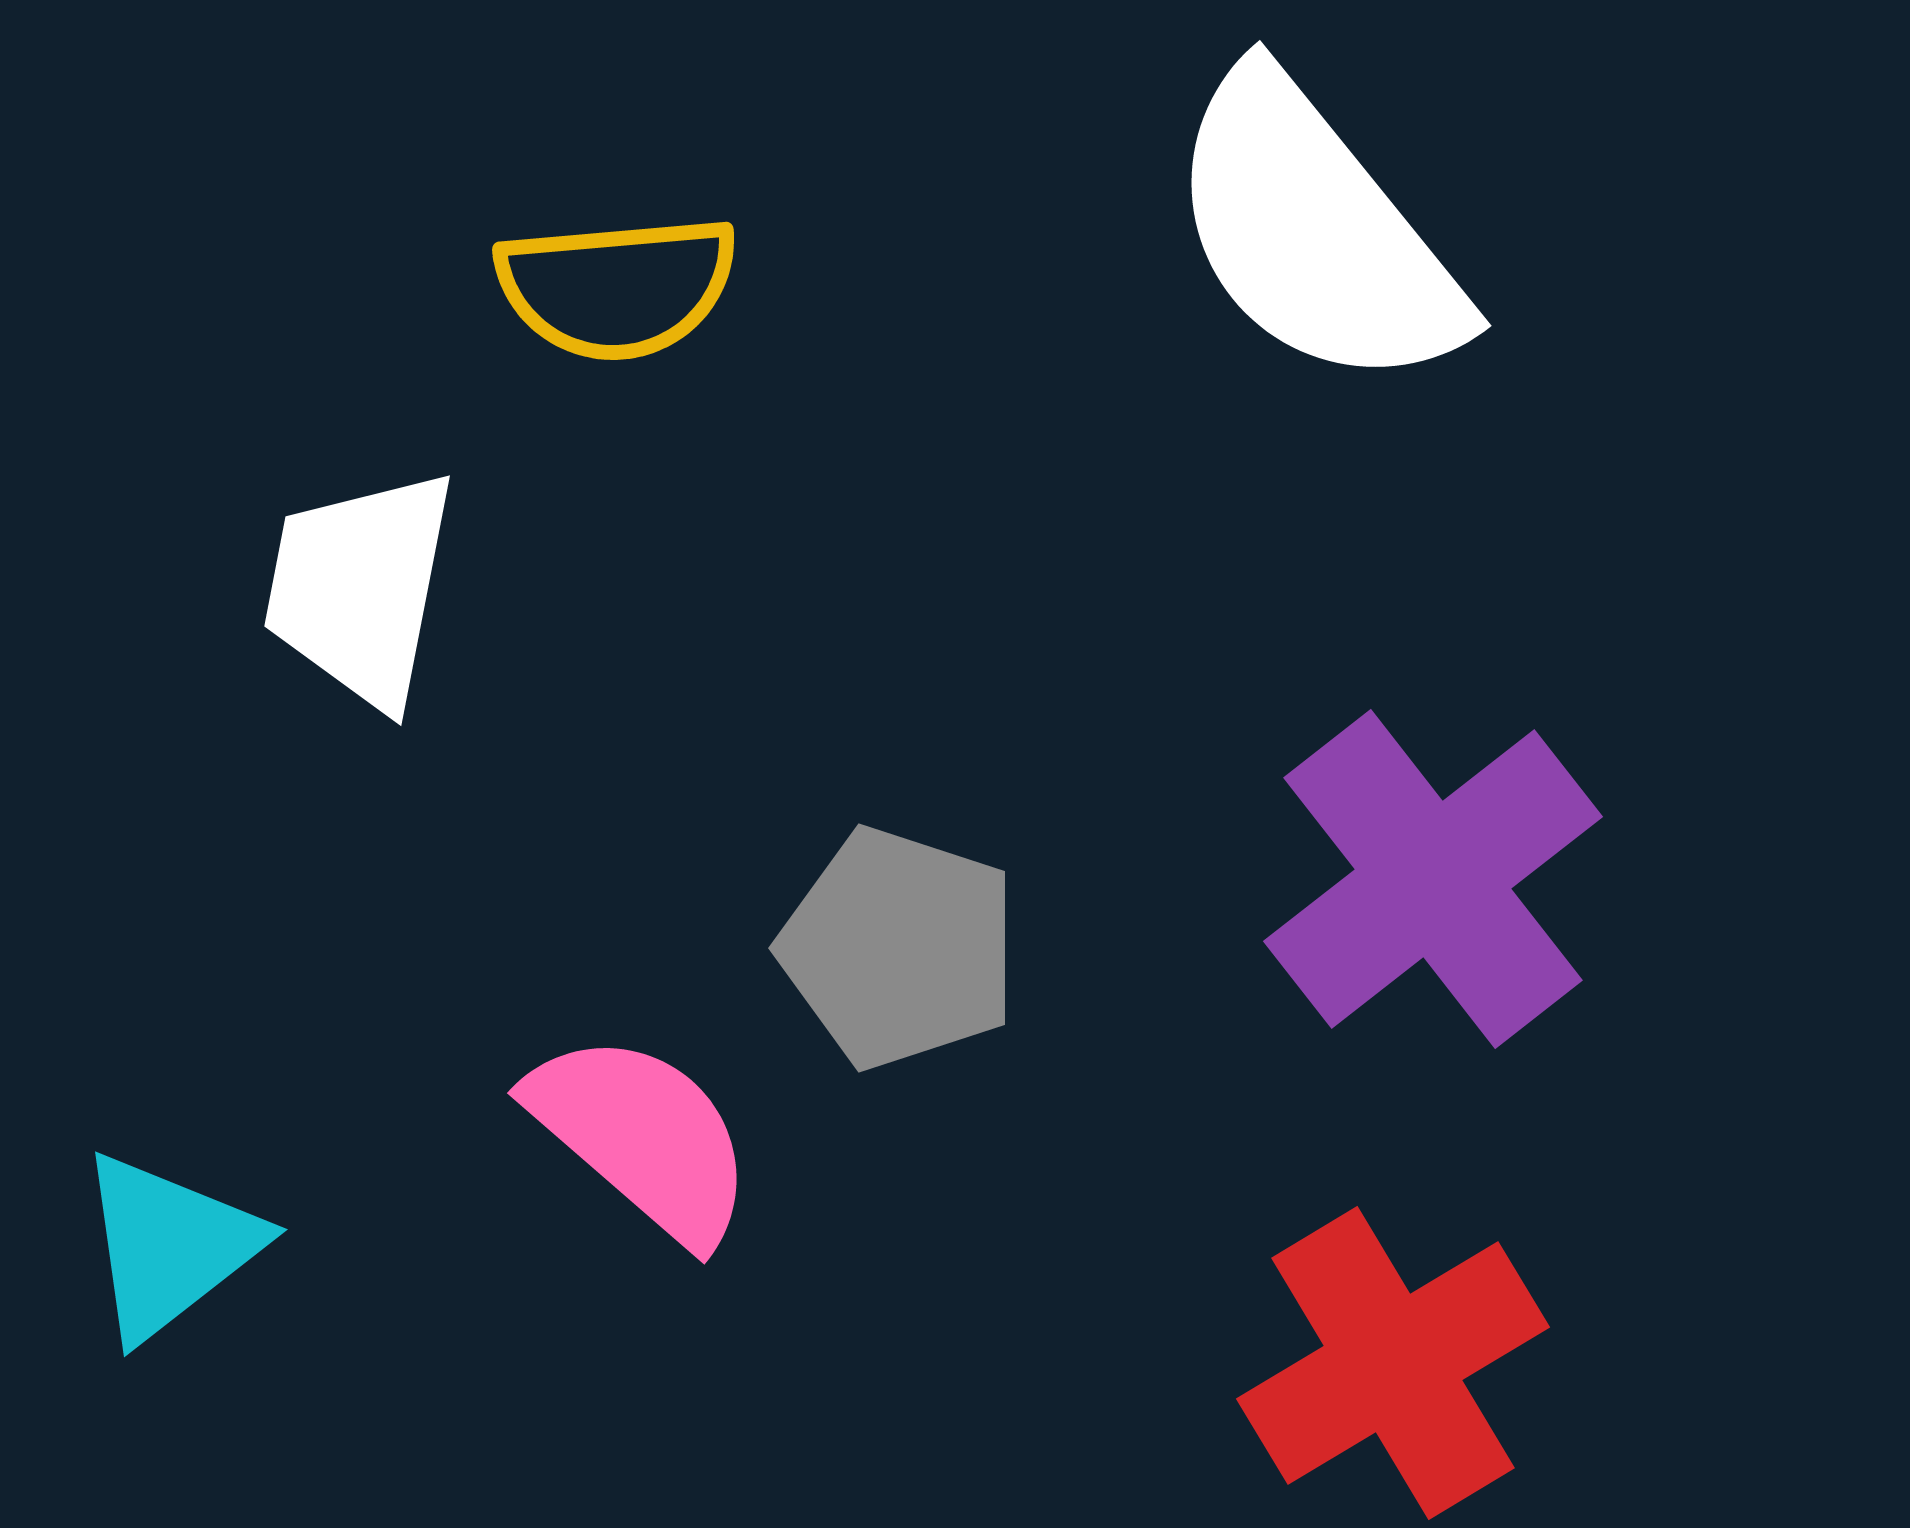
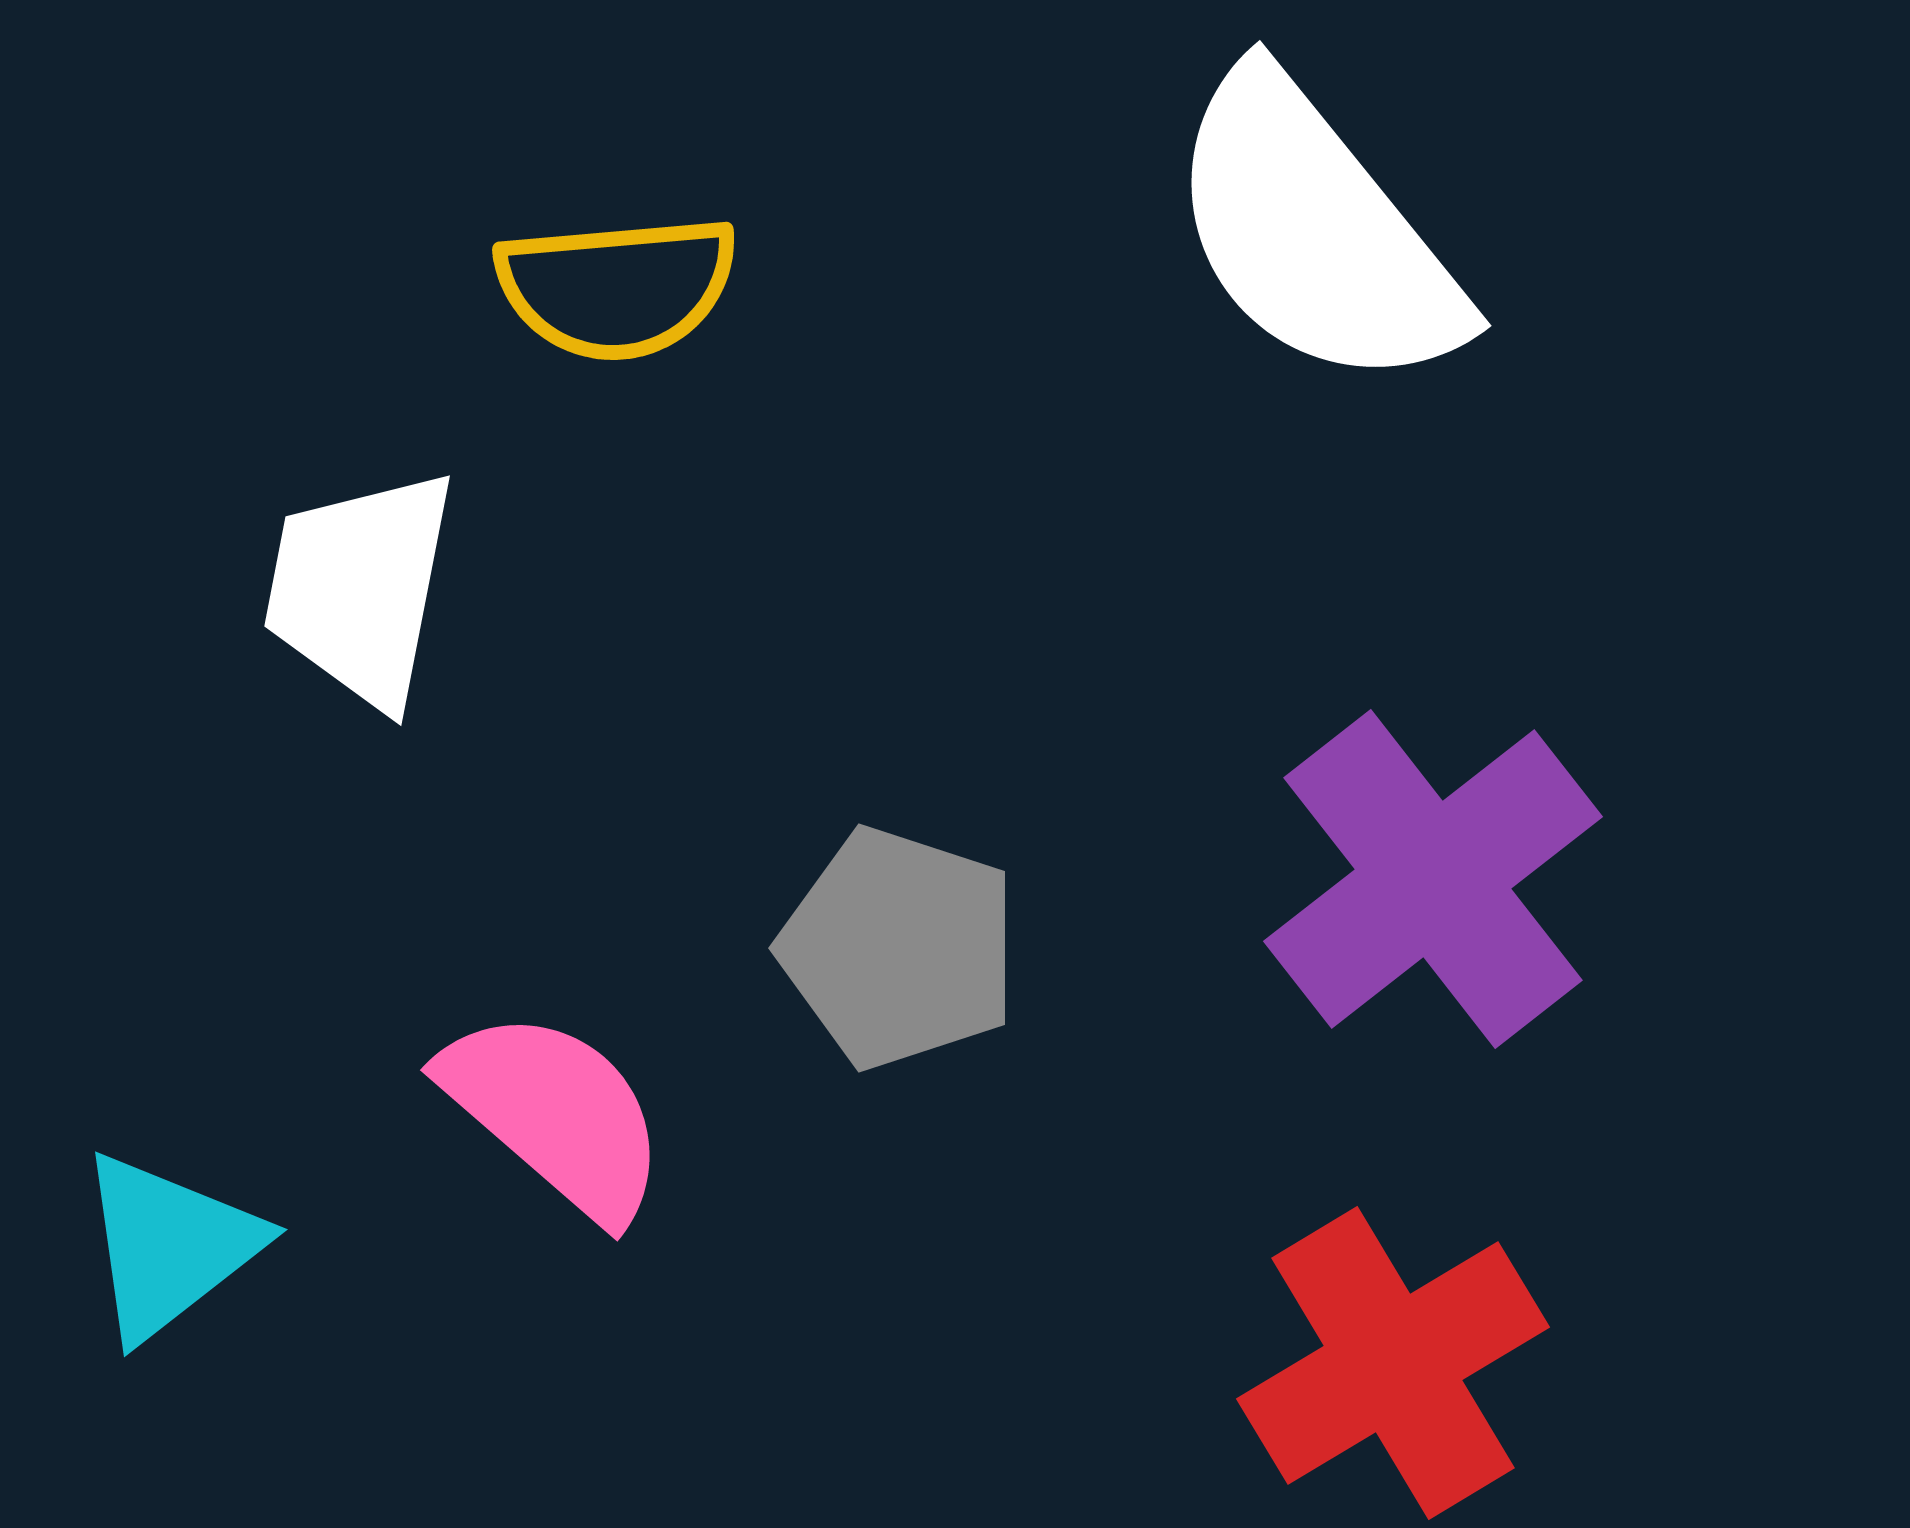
pink semicircle: moved 87 px left, 23 px up
